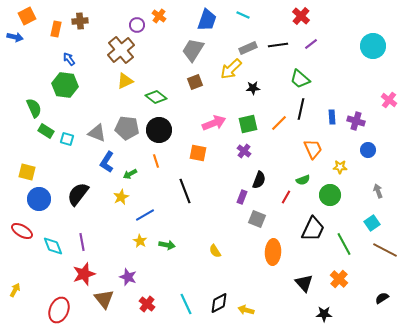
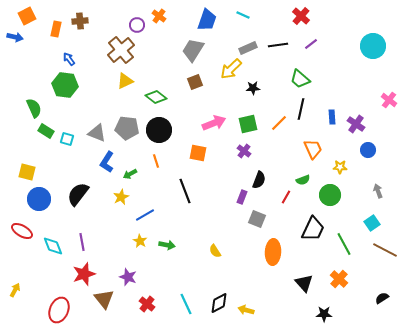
purple cross at (356, 121): moved 3 px down; rotated 18 degrees clockwise
